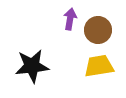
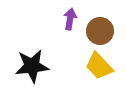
brown circle: moved 2 px right, 1 px down
yellow trapezoid: rotated 124 degrees counterclockwise
